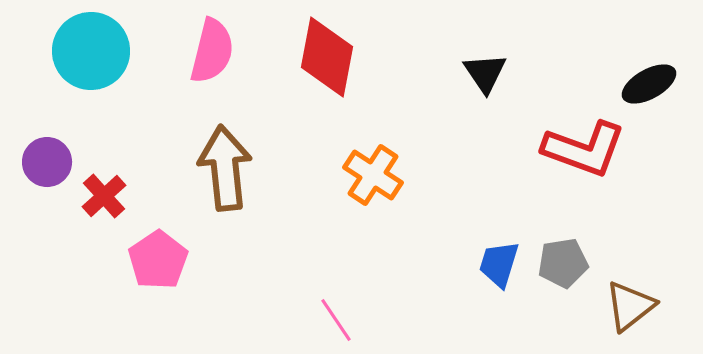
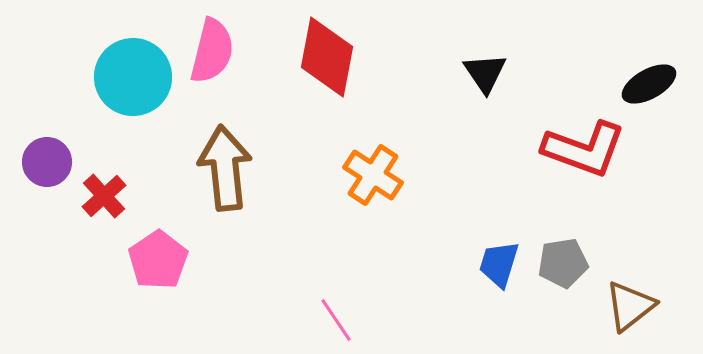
cyan circle: moved 42 px right, 26 px down
